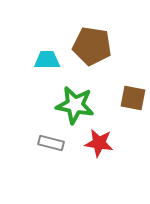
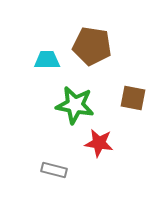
gray rectangle: moved 3 px right, 27 px down
